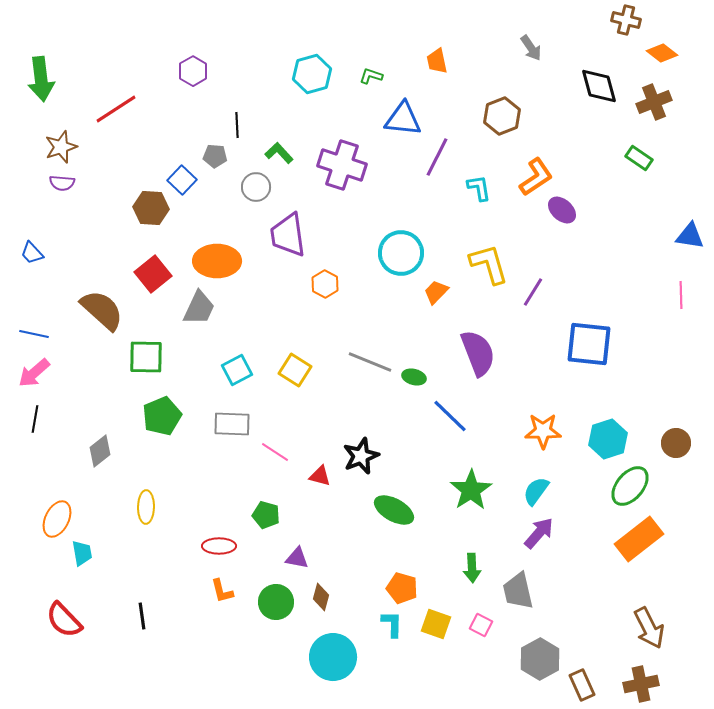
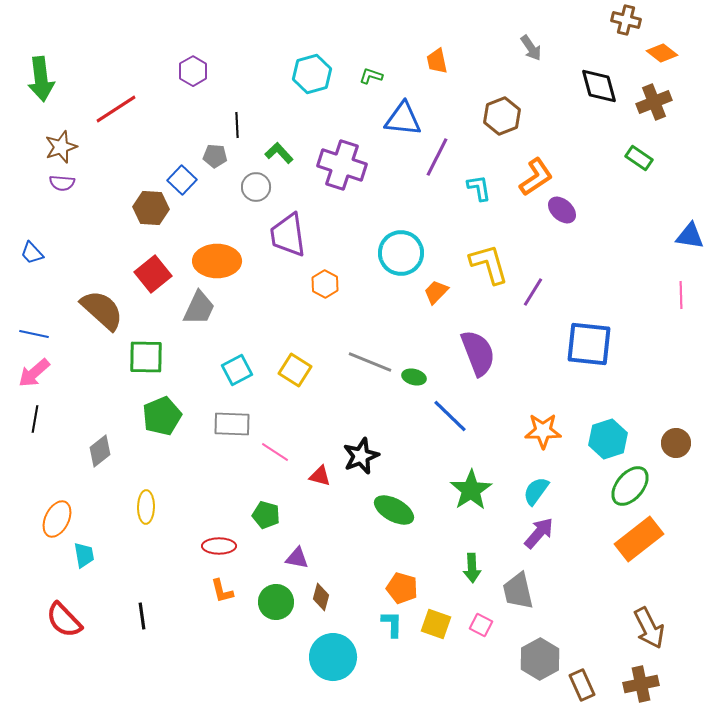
cyan trapezoid at (82, 553): moved 2 px right, 2 px down
